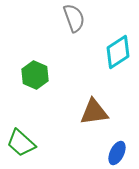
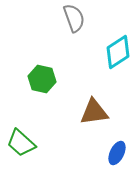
green hexagon: moved 7 px right, 4 px down; rotated 12 degrees counterclockwise
